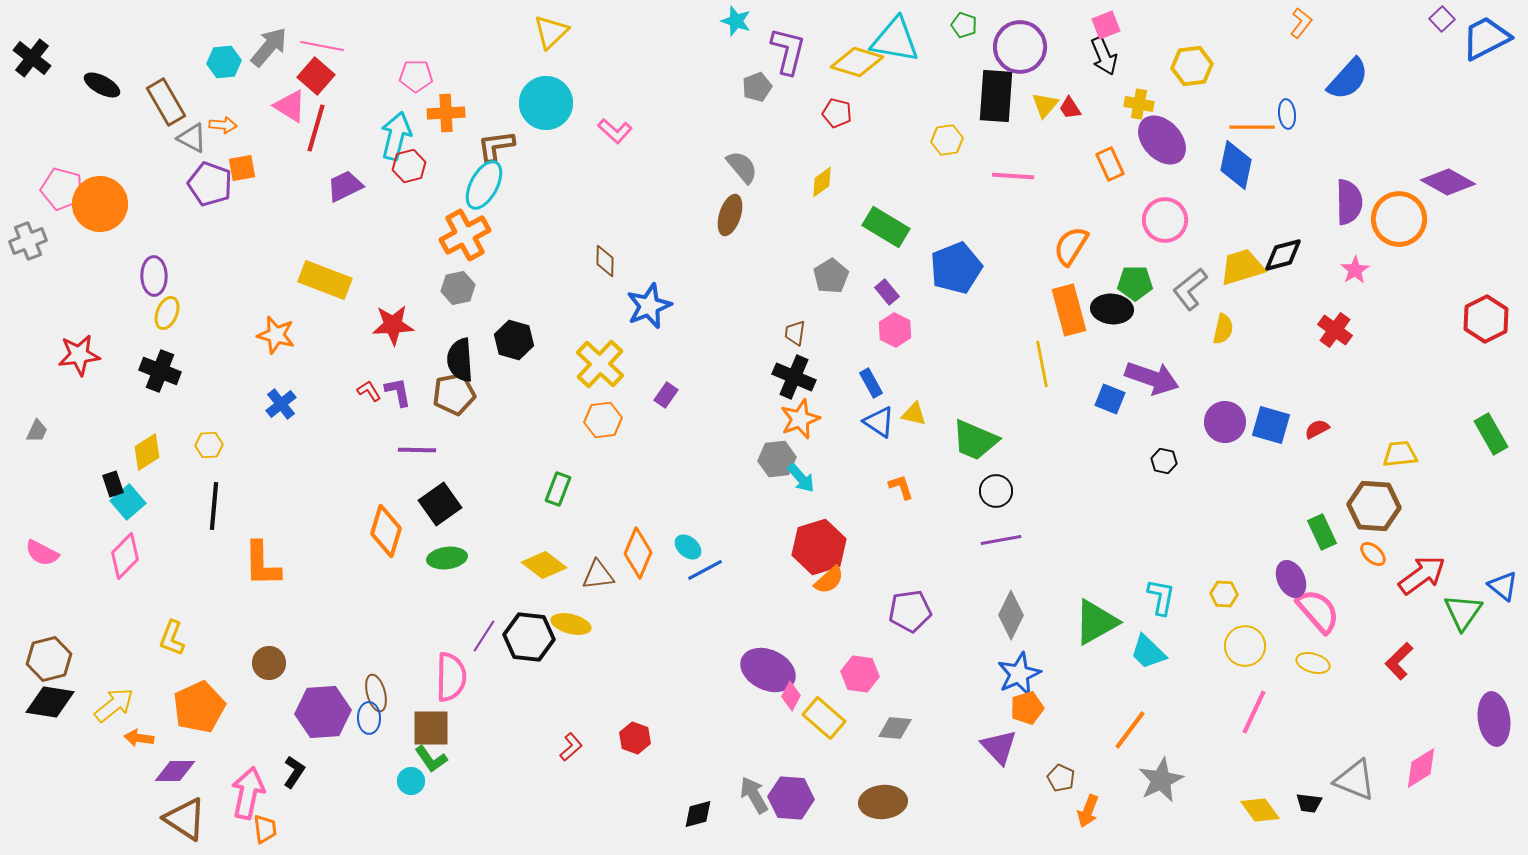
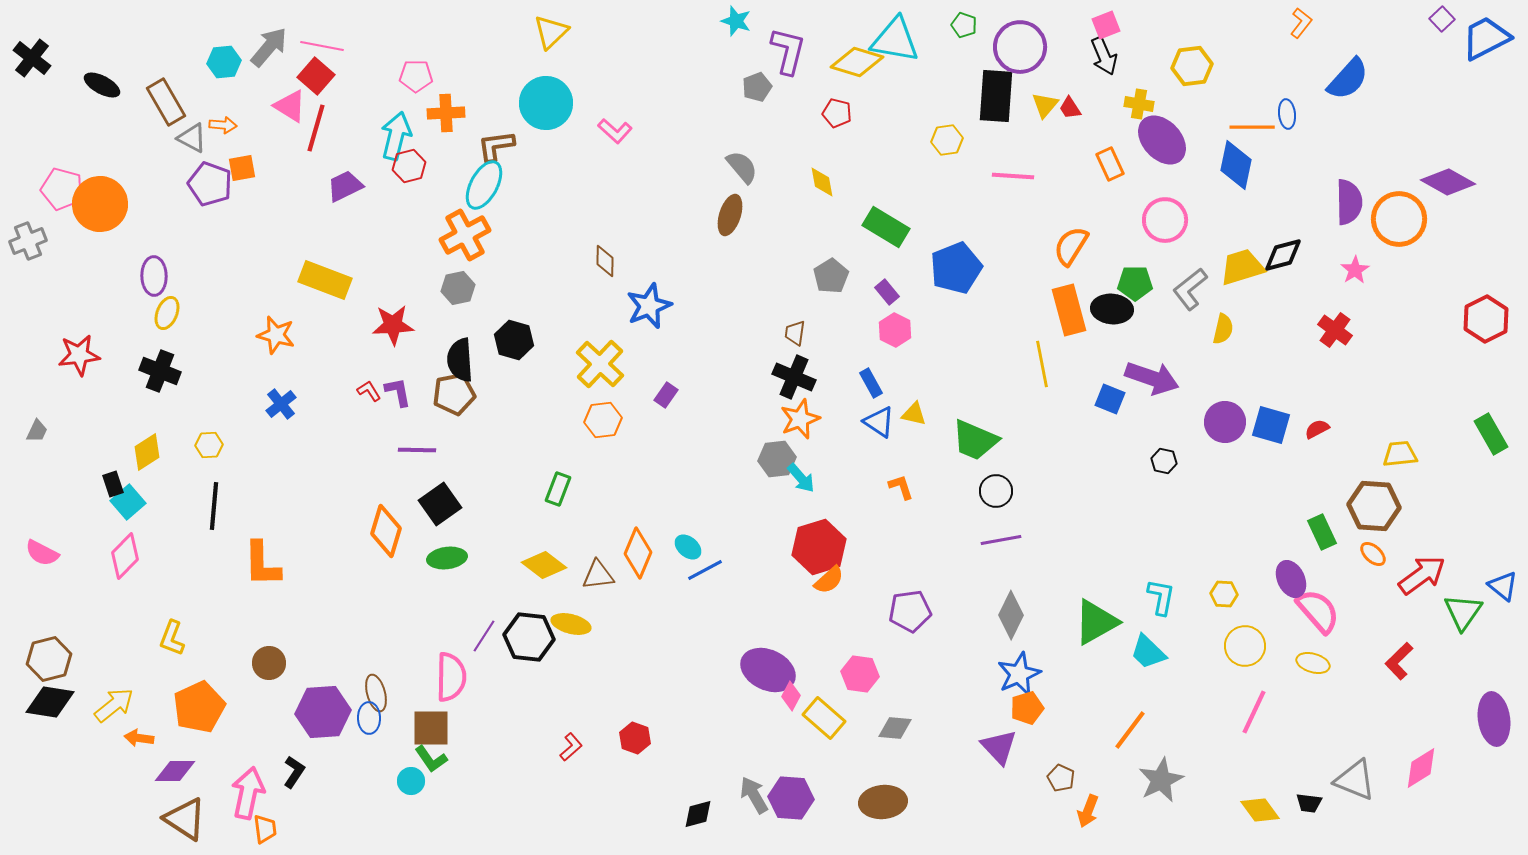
yellow diamond at (822, 182): rotated 64 degrees counterclockwise
